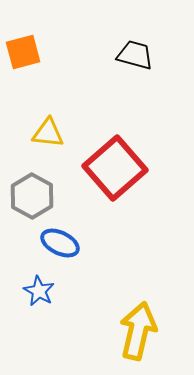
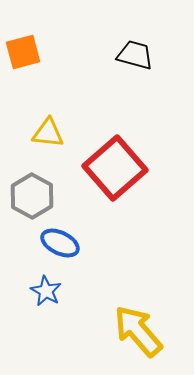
blue star: moved 7 px right
yellow arrow: rotated 54 degrees counterclockwise
